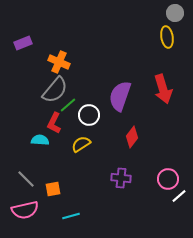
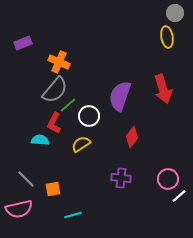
white circle: moved 1 px down
pink semicircle: moved 6 px left, 1 px up
cyan line: moved 2 px right, 1 px up
